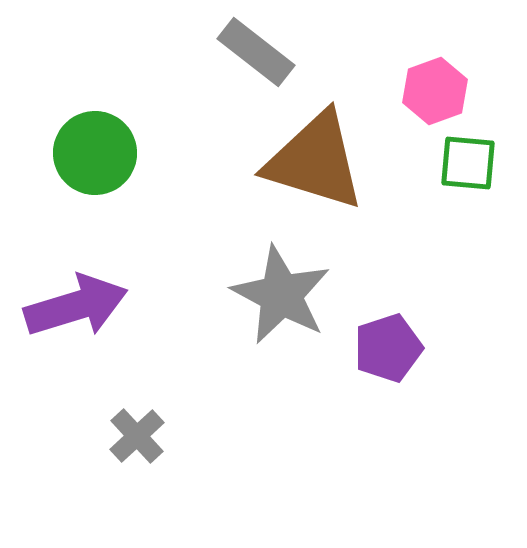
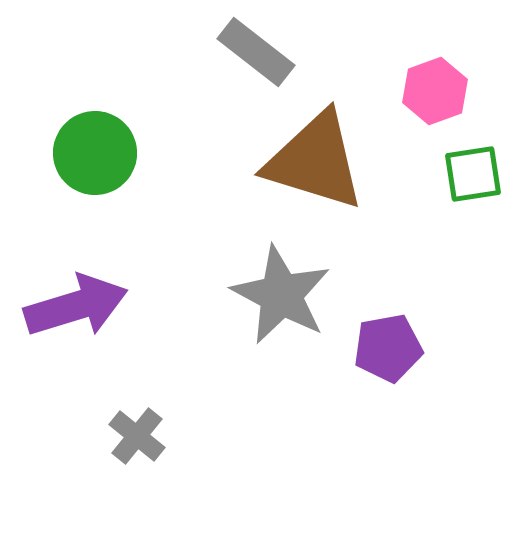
green square: moved 5 px right, 11 px down; rotated 14 degrees counterclockwise
purple pentagon: rotated 8 degrees clockwise
gray cross: rotated 8 degrees counterclockwise
